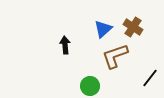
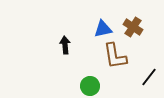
blue triangle: rotated 30 degrees clockwise
brown L-shape: rotated 80 degrees counterclockwise
black line: moved 1 px left, 1 px up
